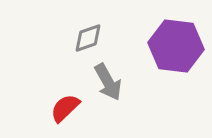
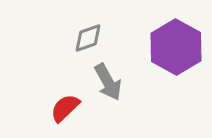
purple hexagon: moved 1 px down; rotated 22 degrees clockwise
